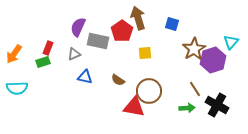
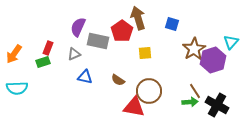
brown line: moved 2 px down
green arrow: moved 3 px right, 6 px up
